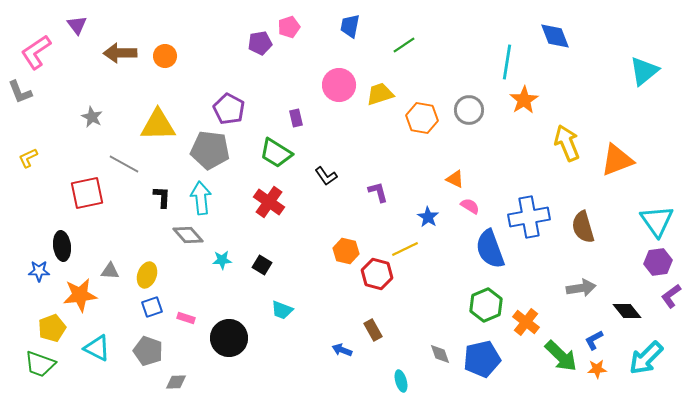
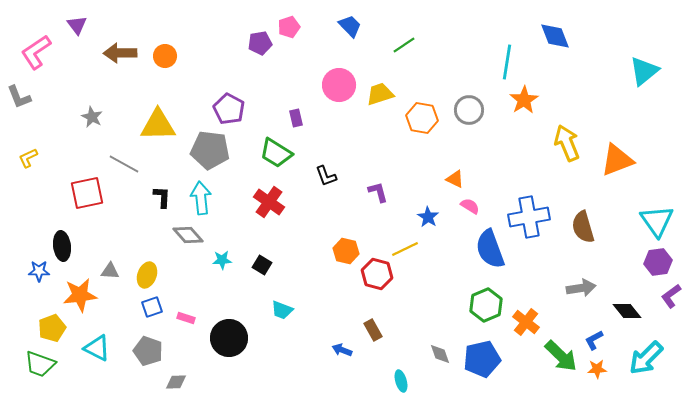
blue trapezoid at (350, 26): rotated 125 degrees clockwise
gray L-shape at (20, 92): moved 1 px left, 5 px down
black L-shape at (326, 176): rotated 15 degrees clockwise
